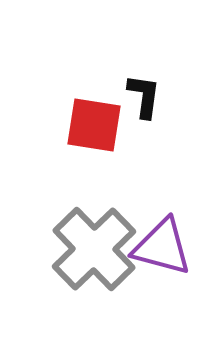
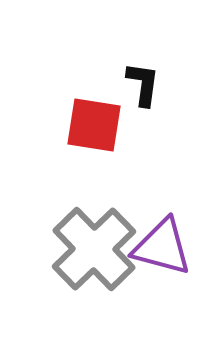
black L-shape: moved 1 px left, 12 px up
